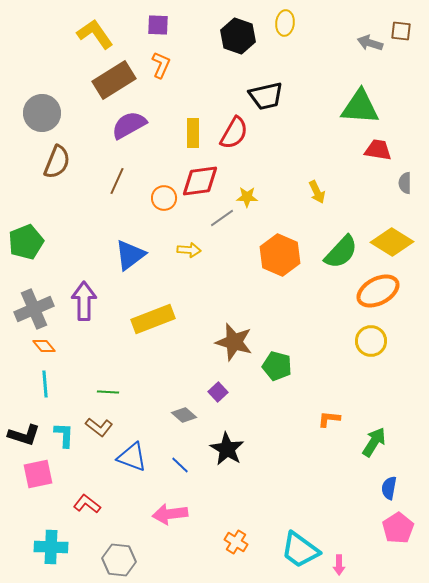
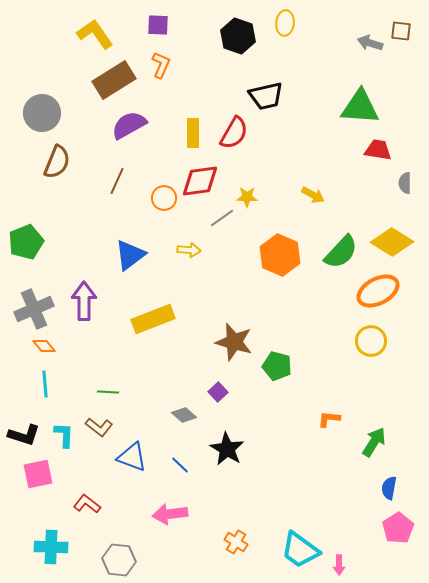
yellow arrow at (317, 192): moved 4 px left, 3 px down; rotated 35 degrees counterclockwise
